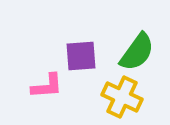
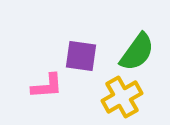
purple square: rotated 12 degrees clockwise
yellow cross: rotated 36 degrees clockwise
